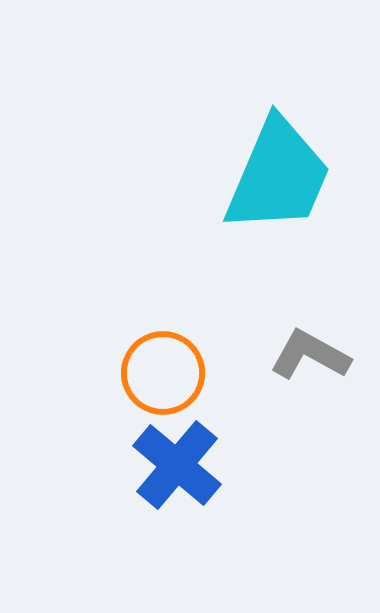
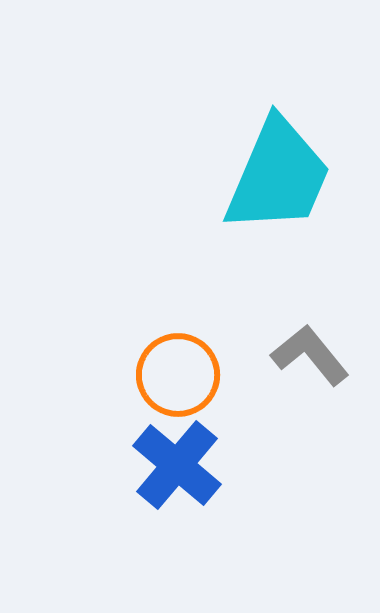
gray L-shape: rotated 22 degrees clockwise
orange circle: moved 15 px right, 2 px down
